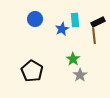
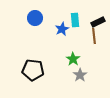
blue circle: moved 1 px up
black pentagon: moved 1 px right, 1 px up; rotated 25 degrees counterclockwise
